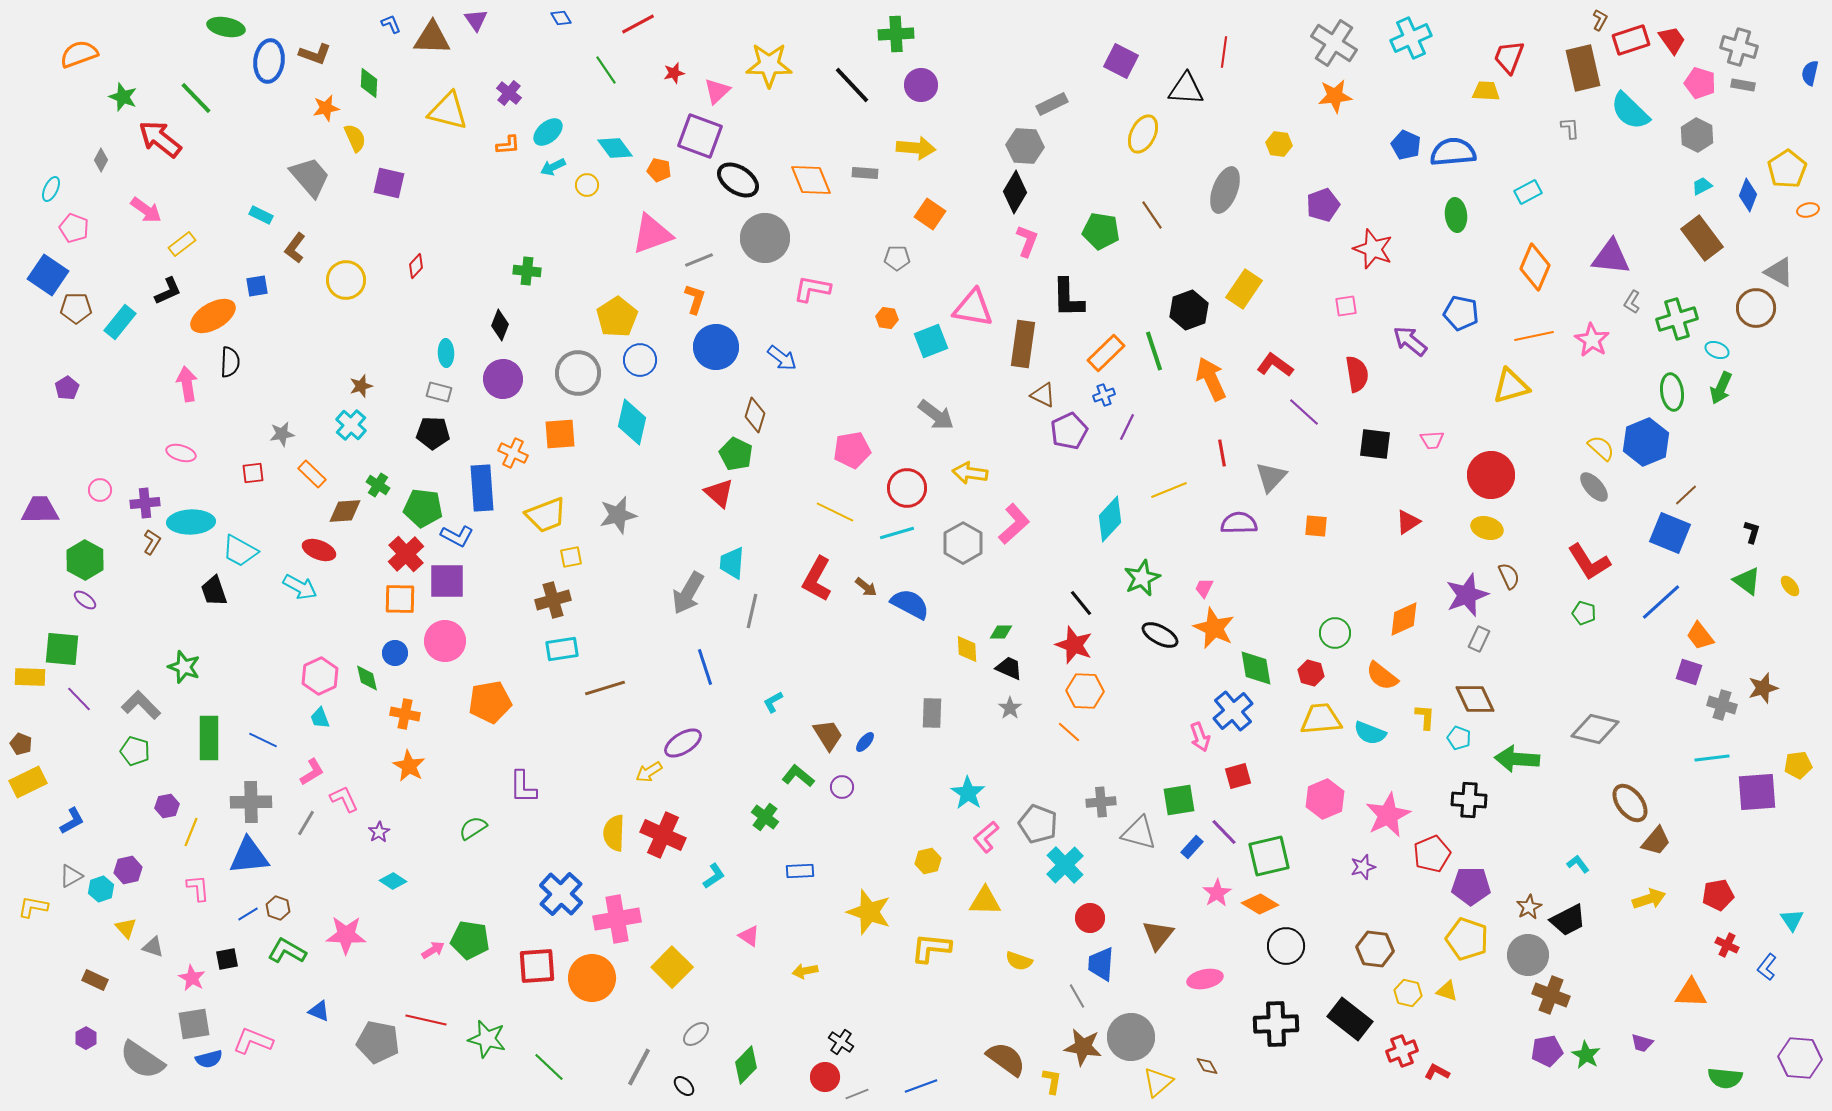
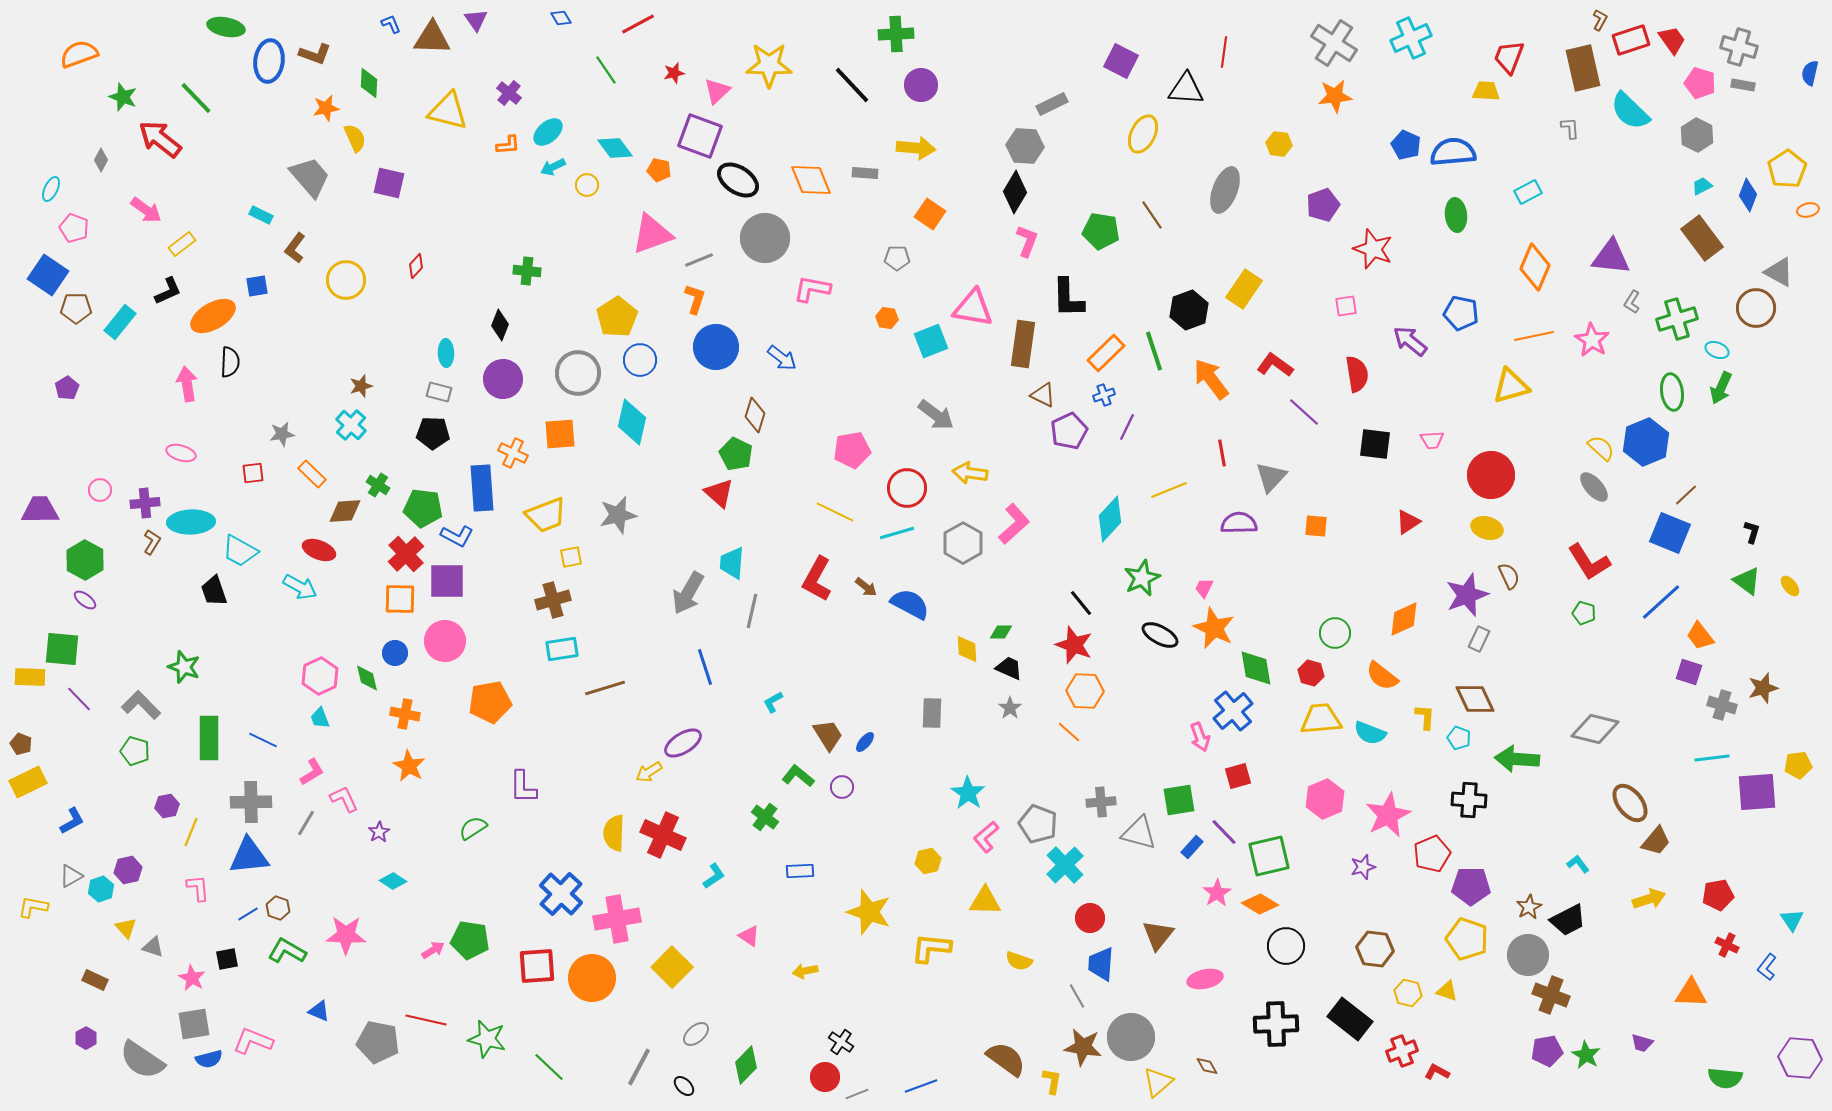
orange arrow at (1211, 379): rotated 12 degrees counterclockwise
